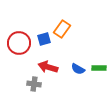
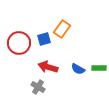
gray cross: moved 4 px right, 3 px down; rotated 24 degrees clockwise
